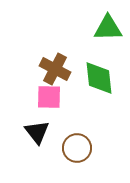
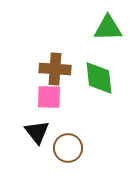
brown cross: rotated 24 degrees counterclockwise
brown circle: moved 9 px left
